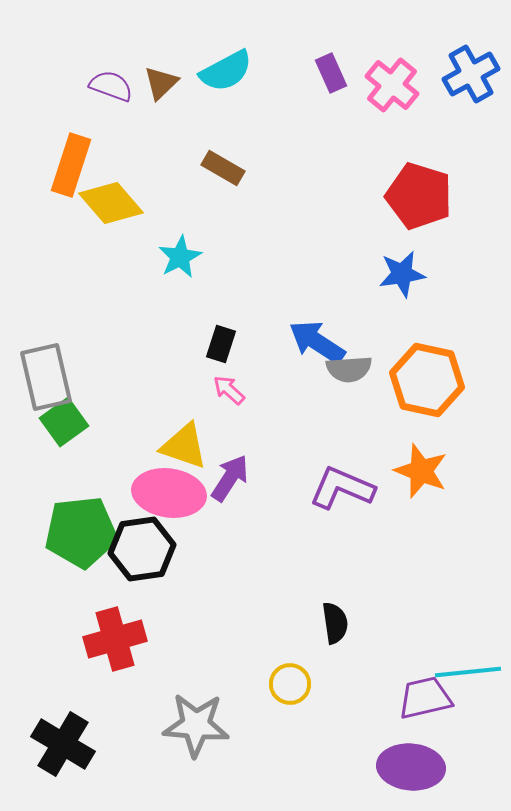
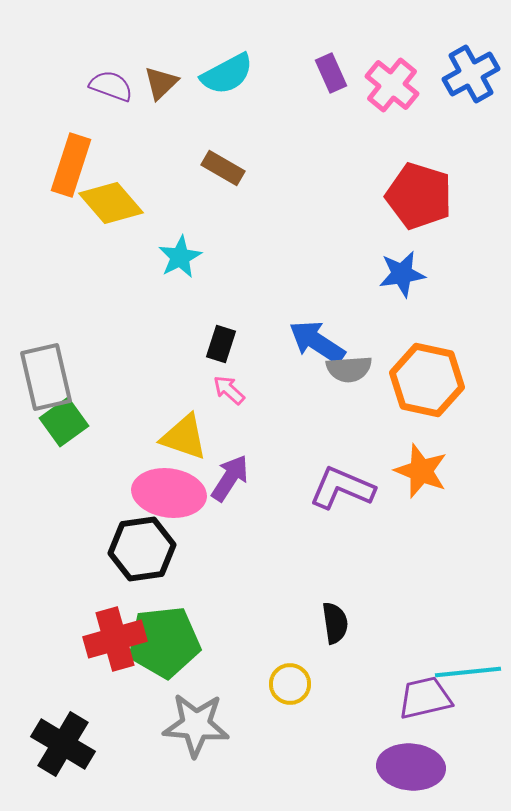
cyan semicircle: moved 1 px right, 3 px down
yellow triangle: moved 9 px up
green pentagon: moved 83 px right, 110 px down
